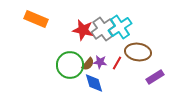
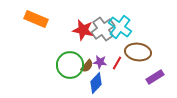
cyan cross: rotated 20 degrees counterclockwise
brown semicircle: moved 1 px left, 2 px down
blue diamond: moved 2 px right; rotated 60 degrees clockwise
